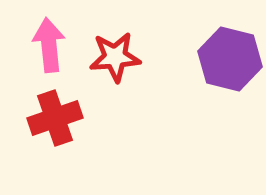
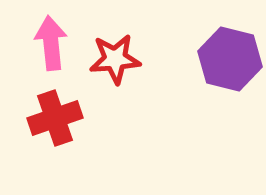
pink arrow: moved 2 px right, 2 px up
red star: moved 2 px down
